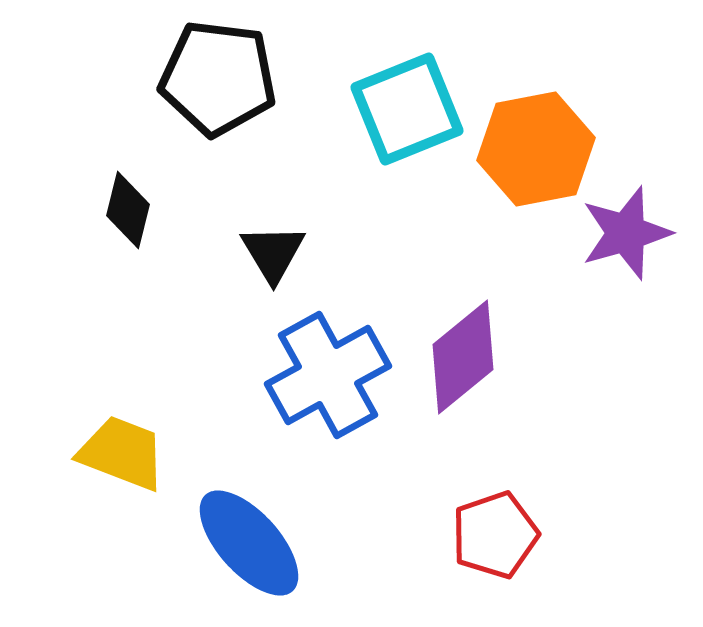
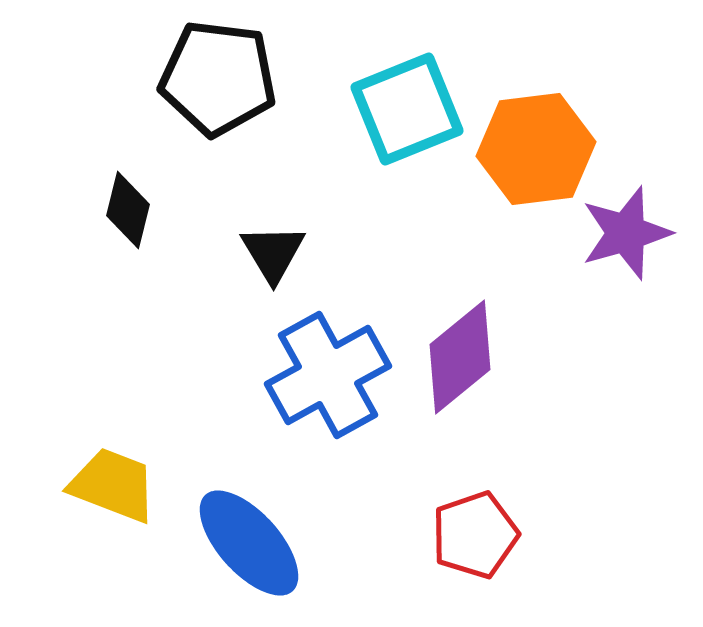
orange hexagon: rotated 4 degrees clockwise
purple diamond: moved 3 px left
yellow trapezoid: moved 9 px left, 32 px down
red pentagon: moved 20 px left
